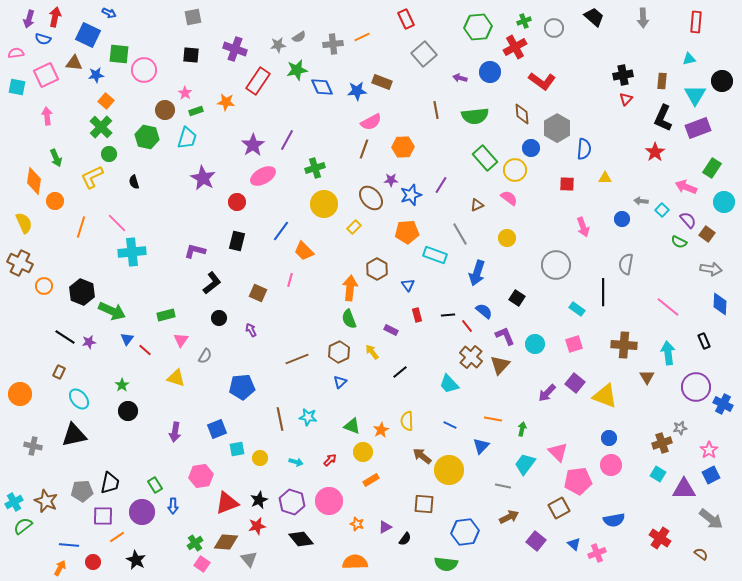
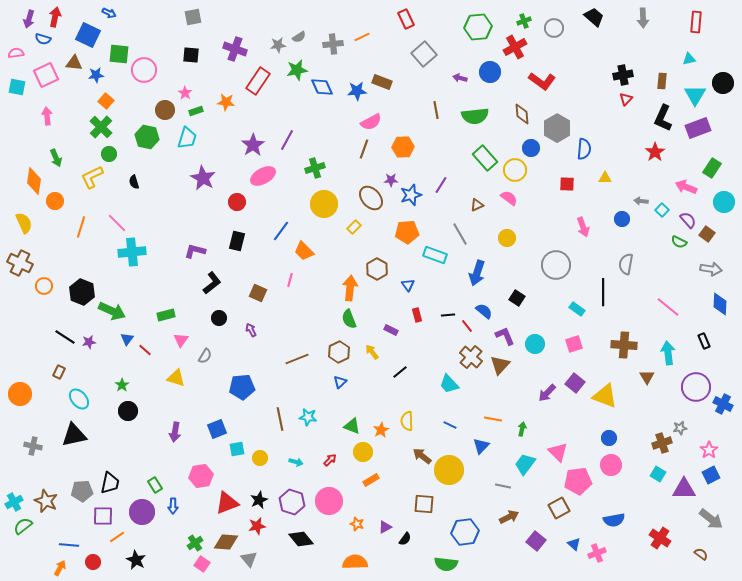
black circle at (722, 81): moved 1 px right, 2 px down
